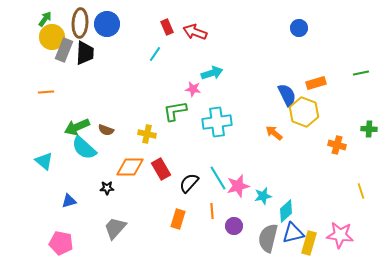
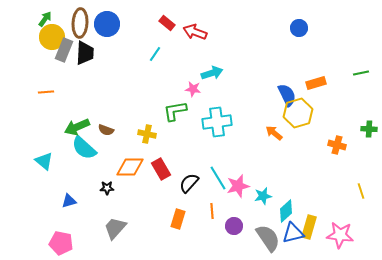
red rectangle at (167, 27): moved 4 px up; rotated 28 degrees counterclockwise
yellow hexagon at (304, 112): moved 6 px left, 1 px down; rotated 24 degrees clockwise
gray semicircle at (268, 238): rotated 132 degrees clockwise
yellow rectangle at (309, 243): moved 16 px up
